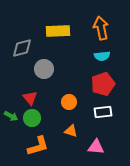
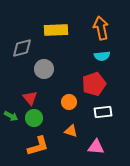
yellow rectangle: moved 2 px left, 1 px up
red pentagon: moved 9 px left
green circle: moved 2 px right
